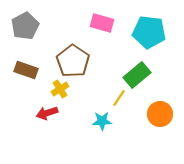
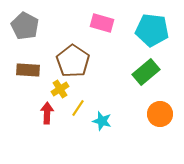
gray pentagon: rotated 16 degrees counterclockwise
cyan pentagon: moved 3 px right, 2 px up
brown rectangle: moved 2 px right; rotated 15 degrees counterclockwise
green rectangle: moved 9 px right, 3 px up
yellow line: moved 41 px left, 10 px down
red arrow: rotated 110 degrees clockwise
cyan star: rotated 18 degrees clockwise
